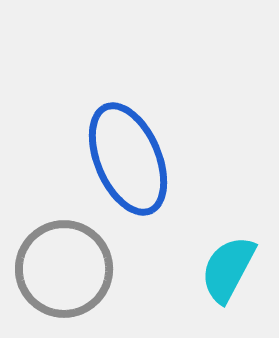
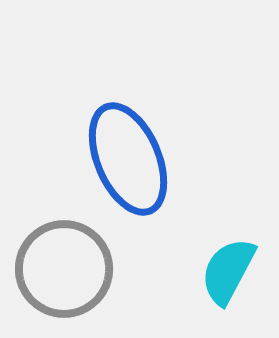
cyan semicircle: moved 2 px down
